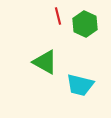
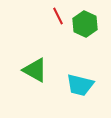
red line: rotated 12 degrees counterclockwise
green triangle: moved 10 px left, 8 px down
